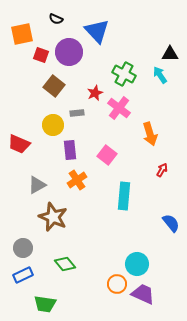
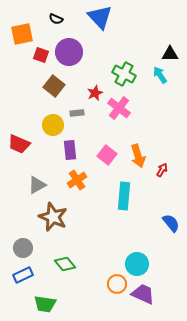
blue triangle: moved 3 px right, 14 px up
orange arrow: moved 12 px left, 22 px down
